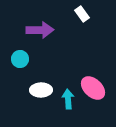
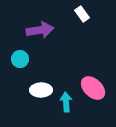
purple arrow: rotated 8 degrees counterclockwise
cyan arrow: moved 2 px left, 3 px down
